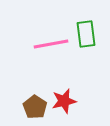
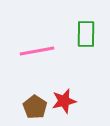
green rectangle: rotated 8 degrees clockwise
pink line: moved 14 px left, 7 px down
